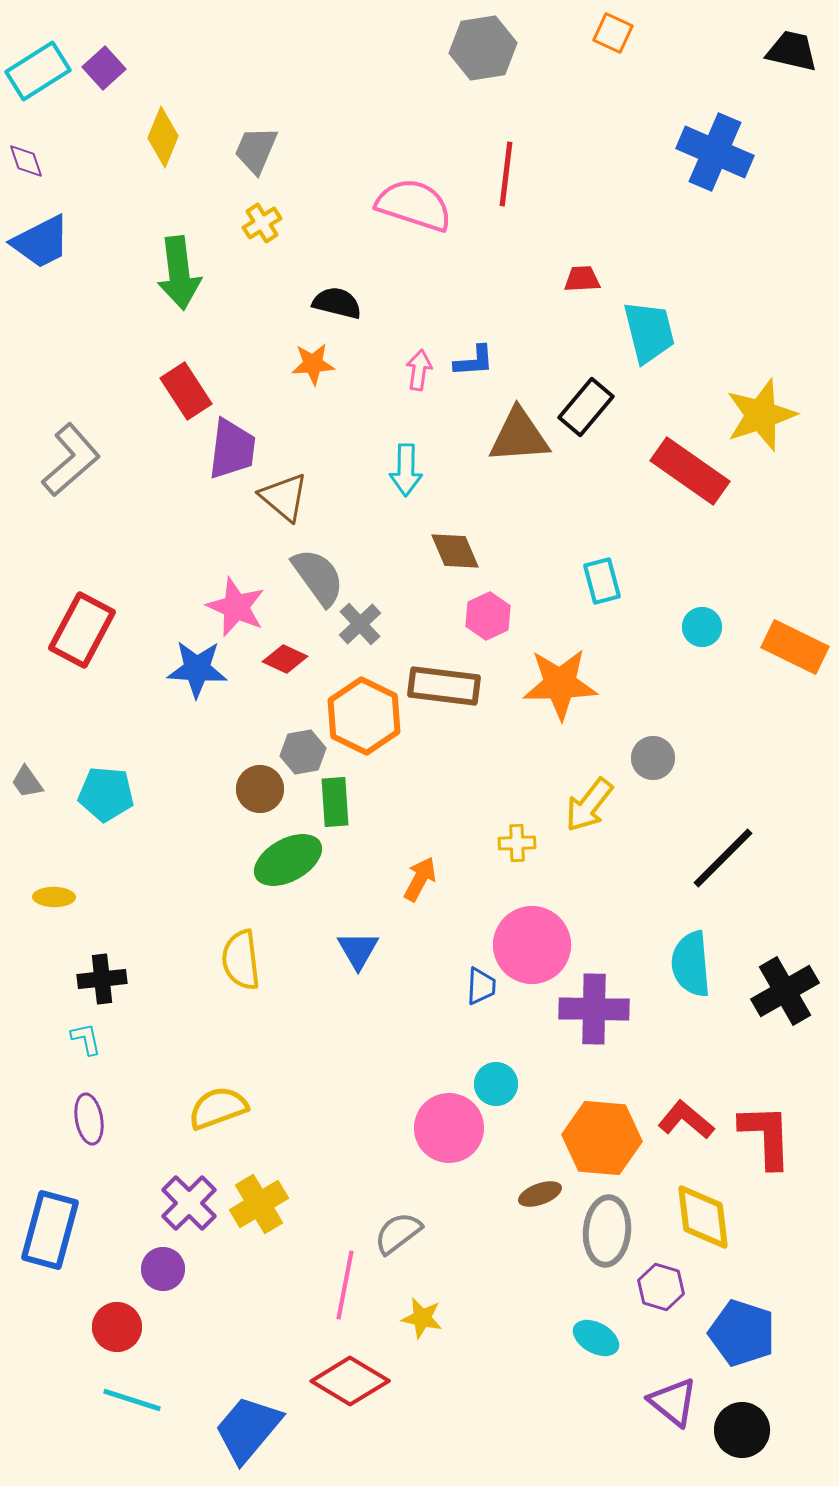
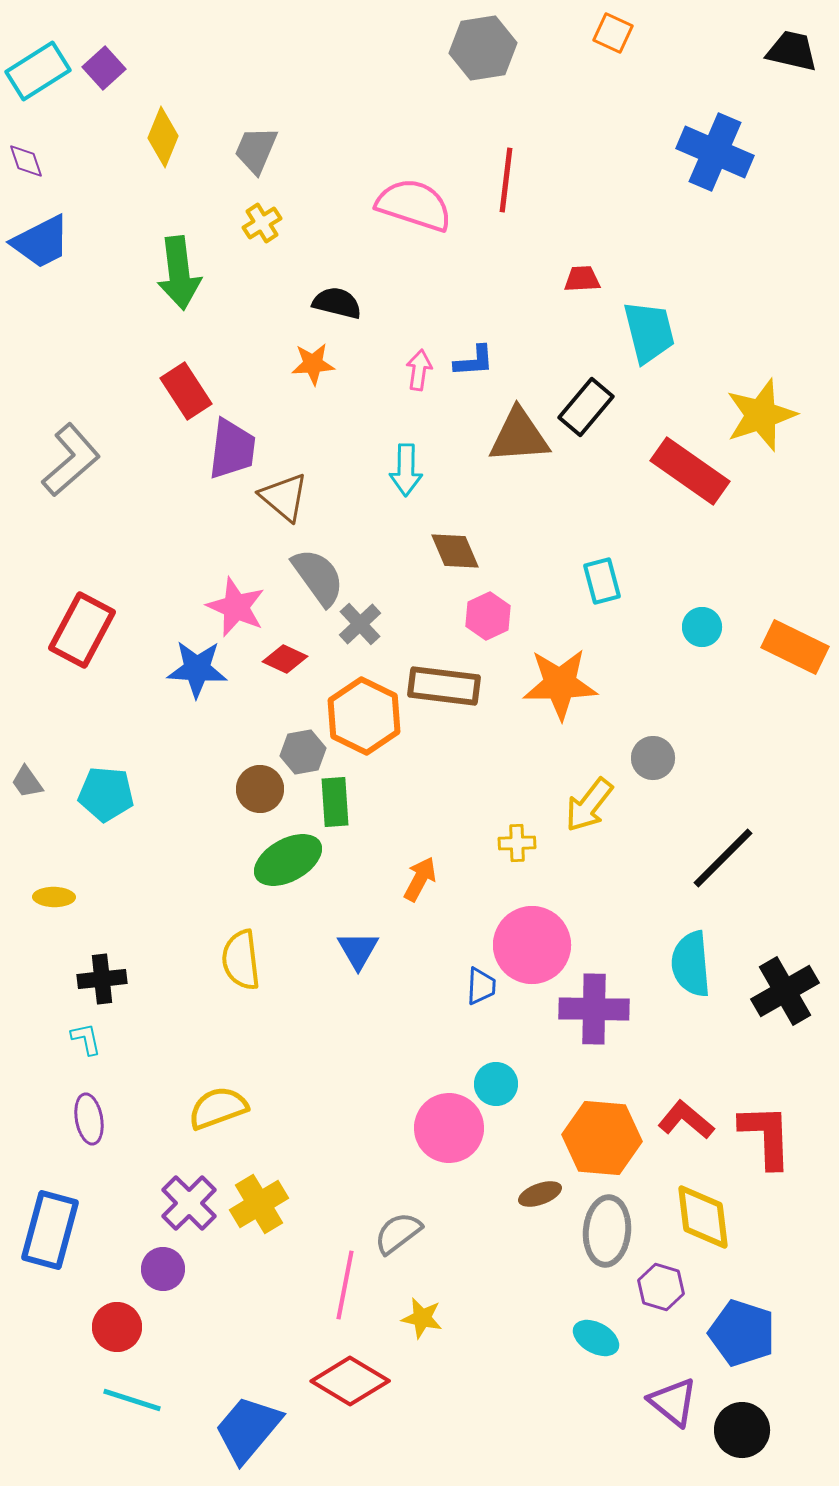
red line at (506, 174): moved 6 px down
